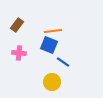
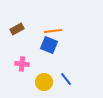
brown rectangle: moved 4 px down; rotated 24 degrees clockwise
pink cross: moved 3 px right, 11 px down
blue line: moved 3 px right, 17 px down; rotated 16 degrees clockwise
yellow circle: moved 8 px left
